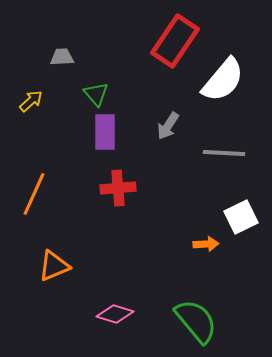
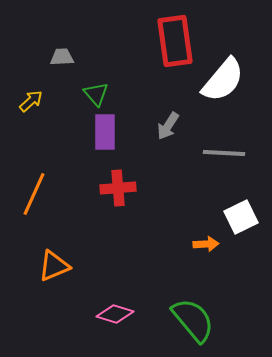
red rectangle: rotated 42 degrees counterclockwise
green semicircle: moved 3 px left, 1 px up
